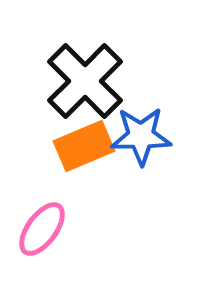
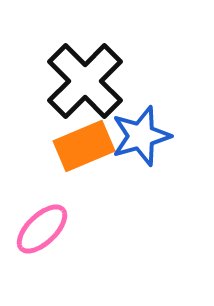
blue star: rotated 16 degrees counterclockwise
pink ellipse: rotated 10 degrees clockwise
